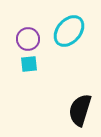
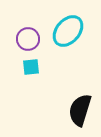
cyan ellipse: moved 1 px left
cyan square: moved 2 px right, 3 px down
